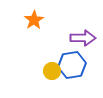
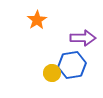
orange star: moved 3 px right
yellow circle: moved 2 px down
